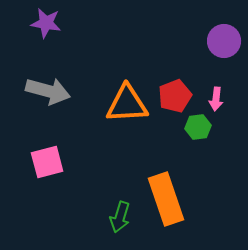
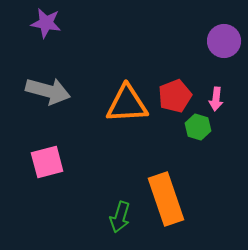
green hexagon: rotated 25 degrees clockwise
